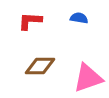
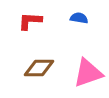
brown diamond: moved 1 px left, 2 px down
pink triangle: moved 5 px up
